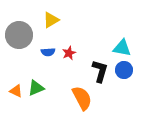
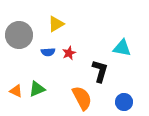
yellow triangle: moved 5 px right, 4 px down
blue circle: moved 32 px down
green triangle: moved 1 px right, 1 px down
